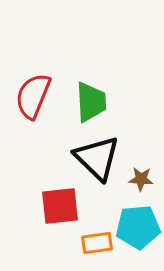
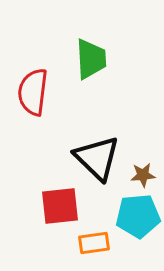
red semicircle: moved 4 px up; rotated 15 degrees counterclockwise
green trapezoid: moved 43 px up
brown star: moved 2 px right, 4 px up; rotated 10 degrees counterclockwise
cyan pentagon: moved 11 px up
orange rectangle: moved 3 px left
